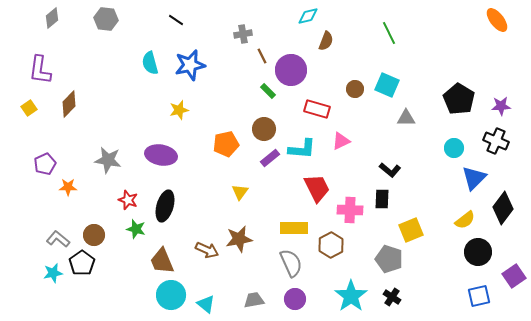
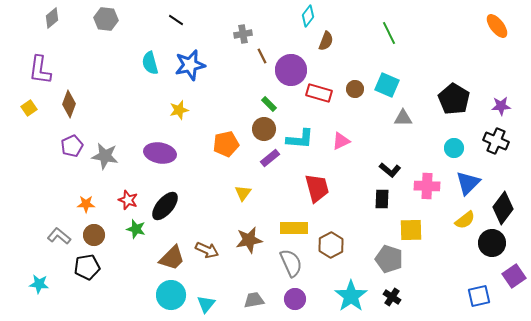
cyan diamond at (308, 16): rotated 40 degrees counterclockwise
orange ellipse at (497, 20): moved 6 px down
green rectangle at (268, 91): moved 1 px right, 13 px down
black pentagon at (459, 99): moved 5 px left
brown diamond at (69, 104): rotated 24 degrees counterclockwise
red rectangle at (317, 109): moved 2 px right, 16 px up
gray triangle at (406, 118): moved 3 px left
cyan L-shape at (302, 149): moved 2 px left, 10 px up
purple ellipse at (161, 155): moved 1 px left, 2 px up
gray star at (108, 160): moved 3 px left, 4 px up
purple pentagon at (45, 164): moved 27 px right, 18 px up
blue triangle at (474, 178): moved 6 px left, 5 px down
orange star at (68, 187): moved 18 px right, 17 px down
red trapezoid at (317, 188): rotated 12 degrees clockwise
yellow triangle at (240, 192): moved 3 px right, 1 px down
black ellipse at (165, 206): rotated 24 degrees clockwise
pink cross at (350, 210): moved 77 px right, 24 px up
yellow square at (411, 230): rotated 20 degrees clockwise
gray L-shape at (58, 239): moved 1 px right, 3 px up
brown star at (239, 239): moved 10 px right, 1 px down
black circle at (478, 252): moved 14 px right, 9 px up
brown trapezoid at (162, 261): moved 10 px right, 3 px up; rotated 112 degrees counterclockwise
black pentagon at (82, 263): moved 5 px right, 4 px down; rotated 25 degrees clockwise
cyan star at (53, 273): moved 14 px left, 11 px down; rotated 18 degrees clockwise
cyan triangle at (206, 304): rotated 30 degrees clockwise
